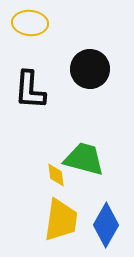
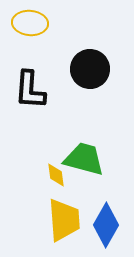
yellow trapezoid: moved 3 px right; rotated 12 degrees counterclockwise
